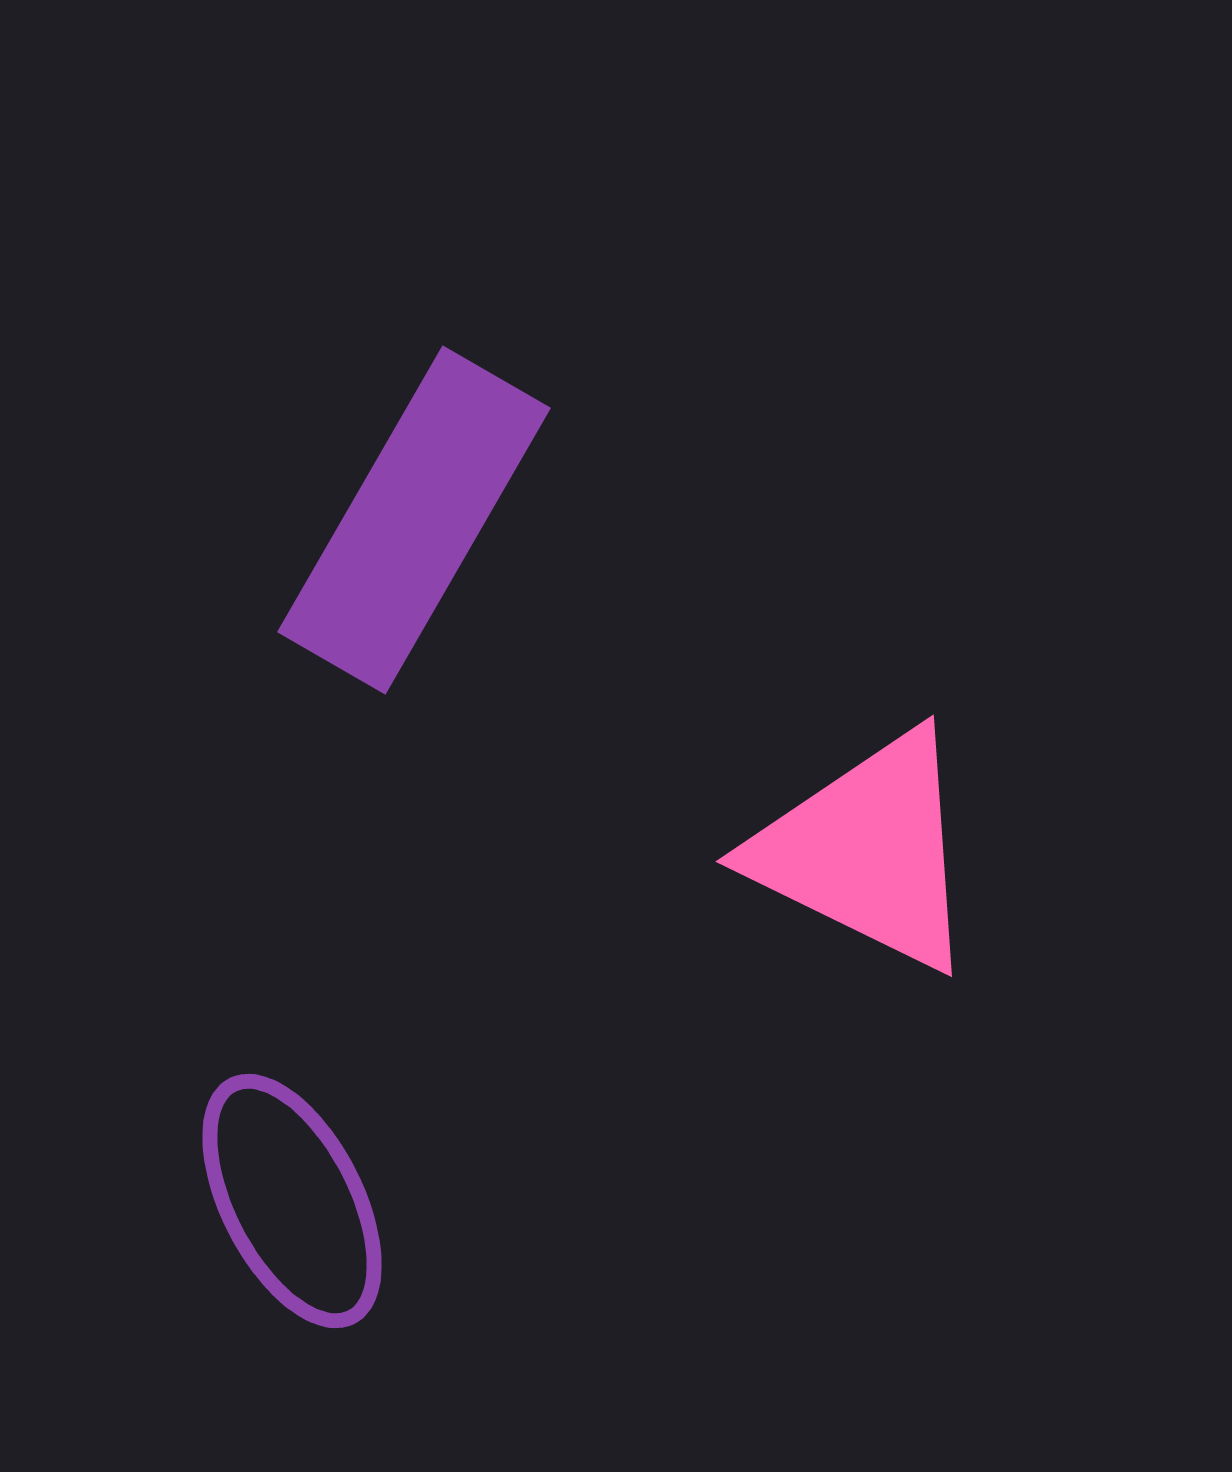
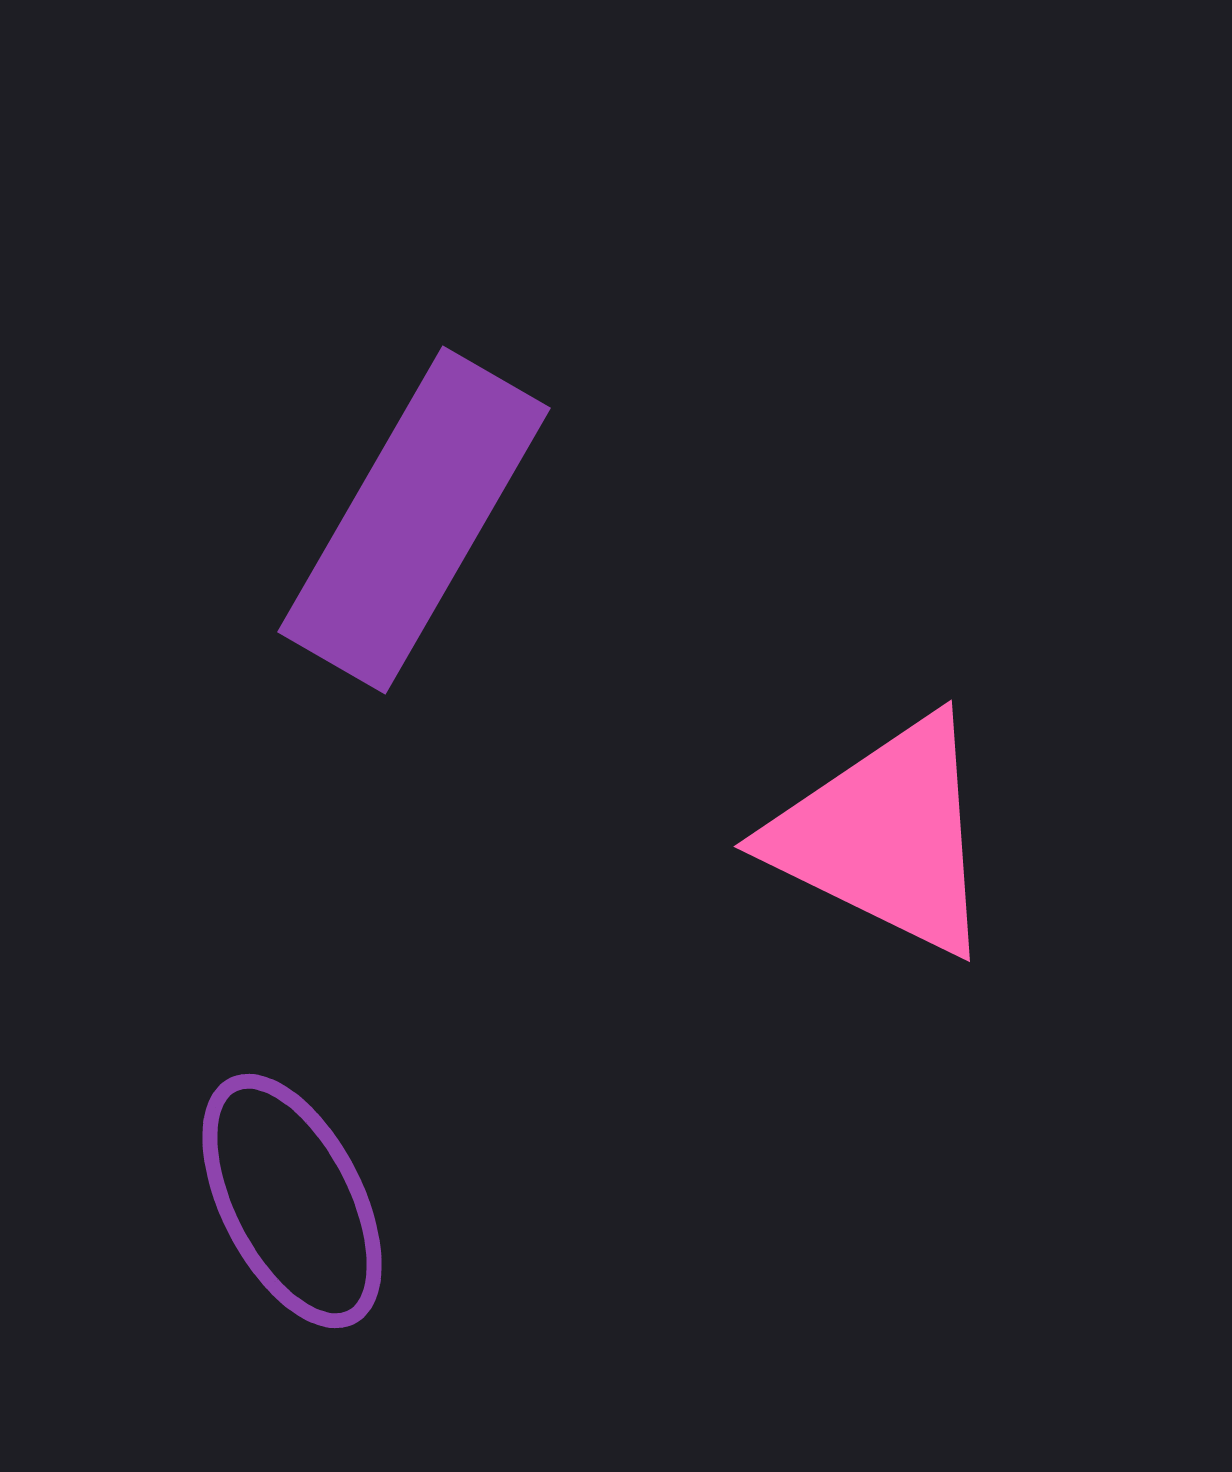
pink triangle: moved 18 px right, 15 px up
